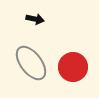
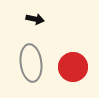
gray ellipse: rotated 30 degrees clockwise
